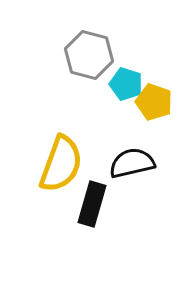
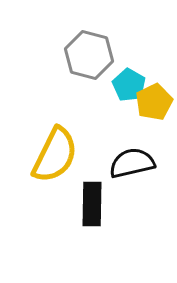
cyan pentagon: moved 3 px right, 1 px down; rotated 12 degrees clockwise
yellow pentagon: rotated 27 degrees clockwise
yellow semicircle: moved 6 px left, 9 px up; rotated 6 degrees clockwise
black rectangle: rotated 15 degrees counterclockwise
